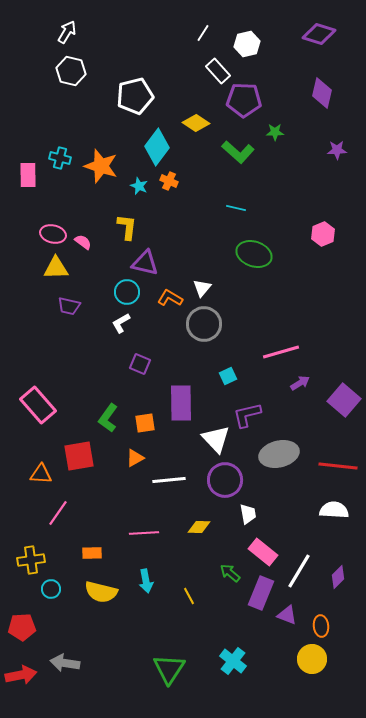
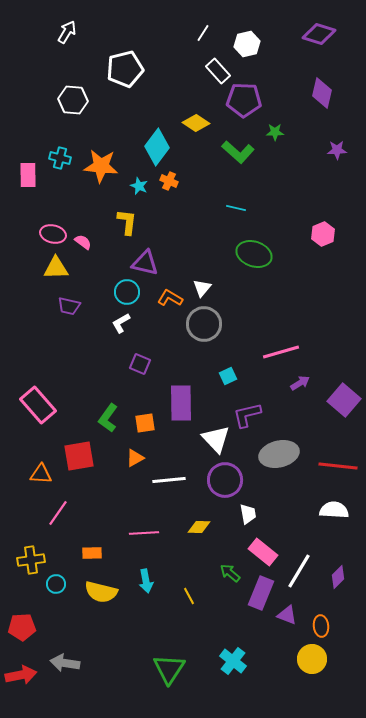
white hexagon at (71, 71): moved 2 px right, 29 px down; rotated 8 degrees counterclockwise
white pentagon at (135, 96): moved 10 px left, 27 px up
orange star at (101, 166): rotated 12 degrees counterclockwise
yellow L-shape at (127, 227): moved 5 px up
cyan circle at (51, 589): moved 5 px right, 5 px up
